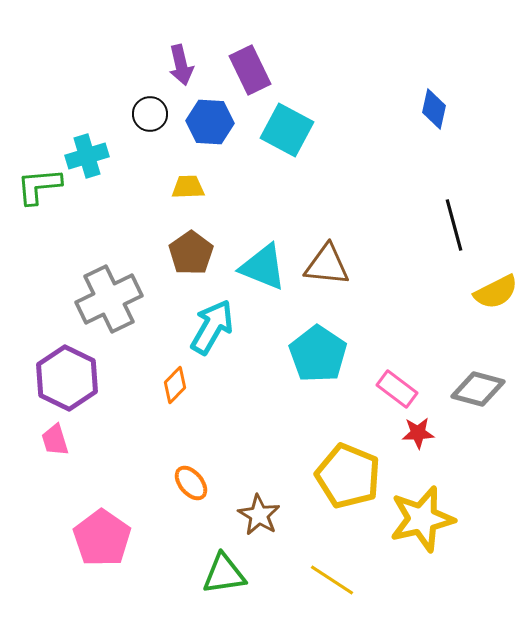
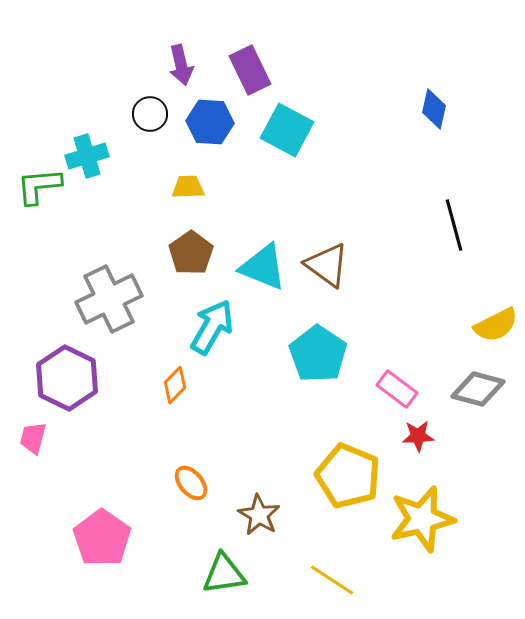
brown triangle: rotated 30 degrees clockwise
yellow semicircle: moved 33 px down
red star: moved 3 px down
pink trapezoid: moved 22 px left, 2 px up; rotated 32 degrees clockwise
